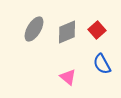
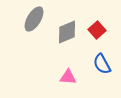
gray ellipse: moved 10 px up
pink triangle: rotated 36 degrees counterclockwise
